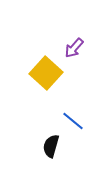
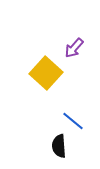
black semicircle: moved 8 px right; rotated 20 degrees counterclockwise
